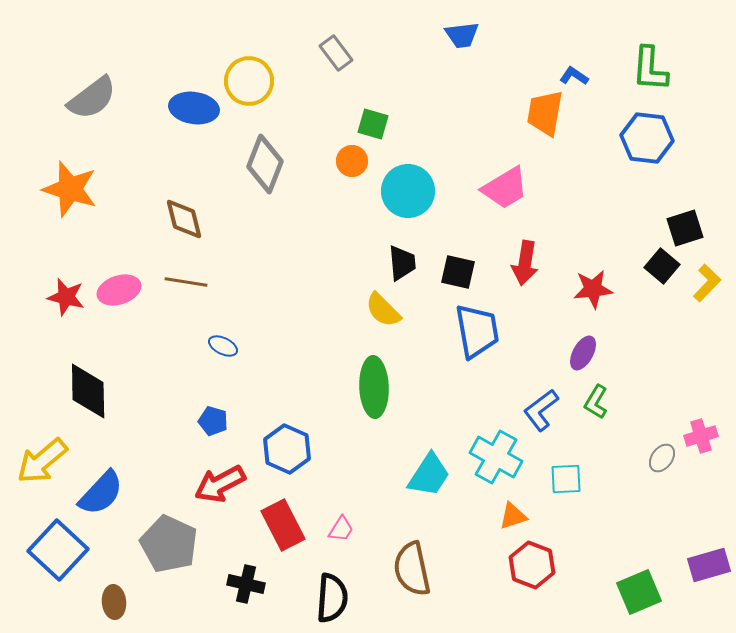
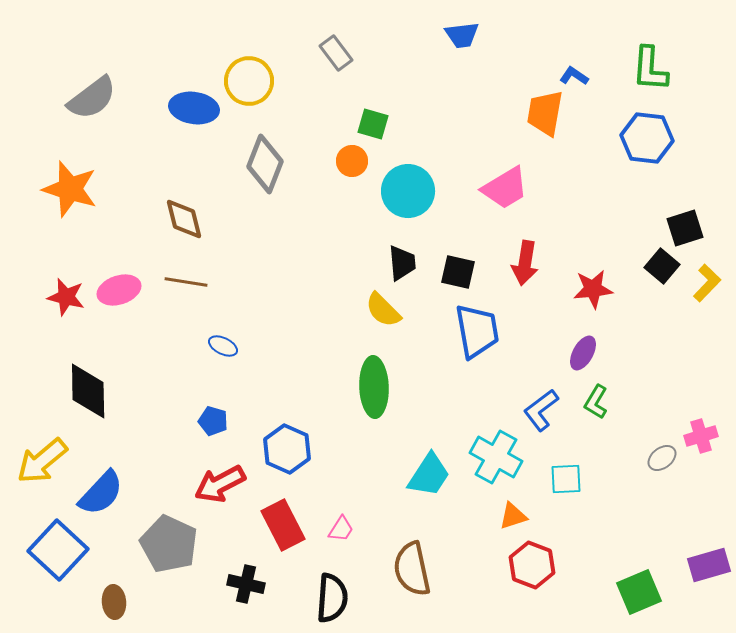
gray ellipse at (662, 458): rotated 16 degrees clockwise
